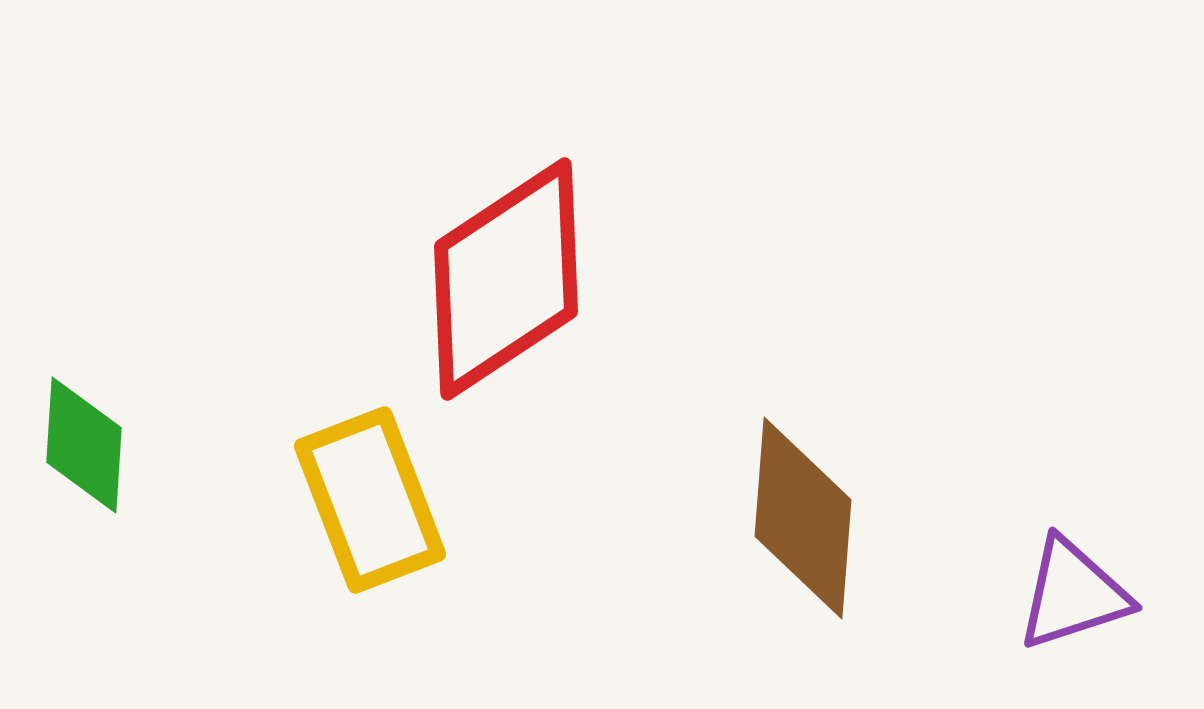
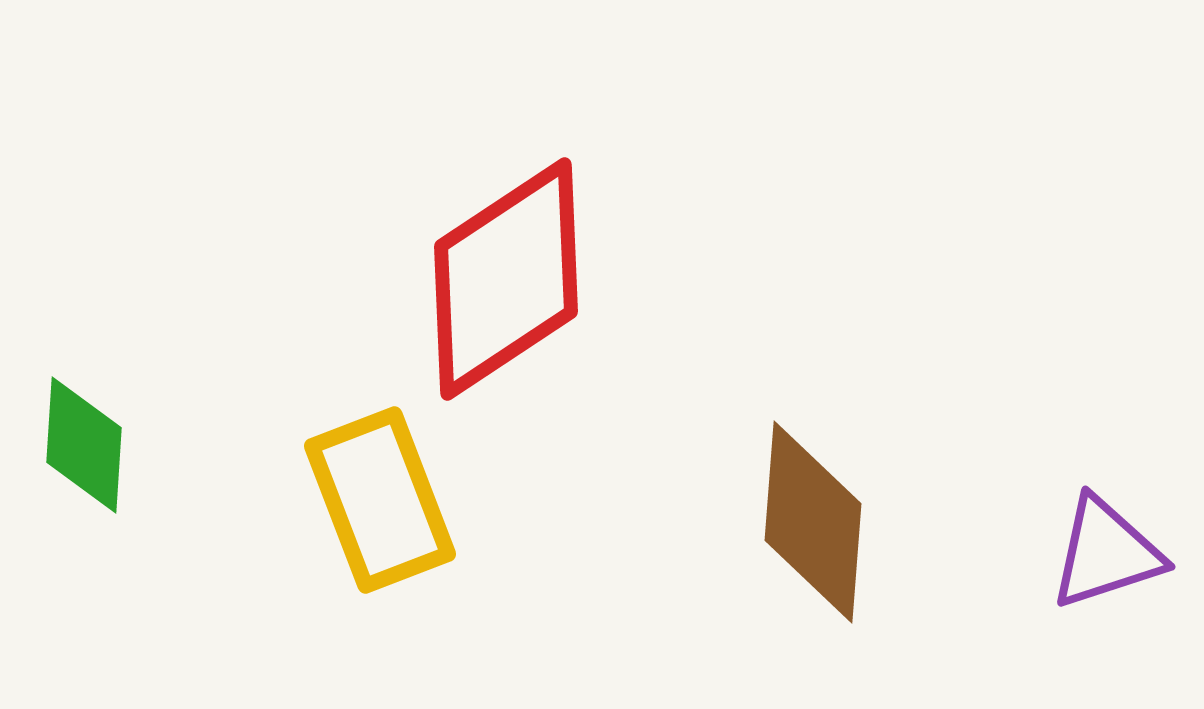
yellow rectangle: moved 10 px right
brown diamond: moved 10 px right, 4 px down
purple triangle: moved 33 px right, 41 px up
